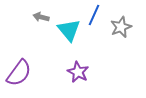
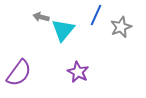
blue line: moved 2 px right
cyan triangle: moved 6 px left; rotated 20 degrees clockwise
